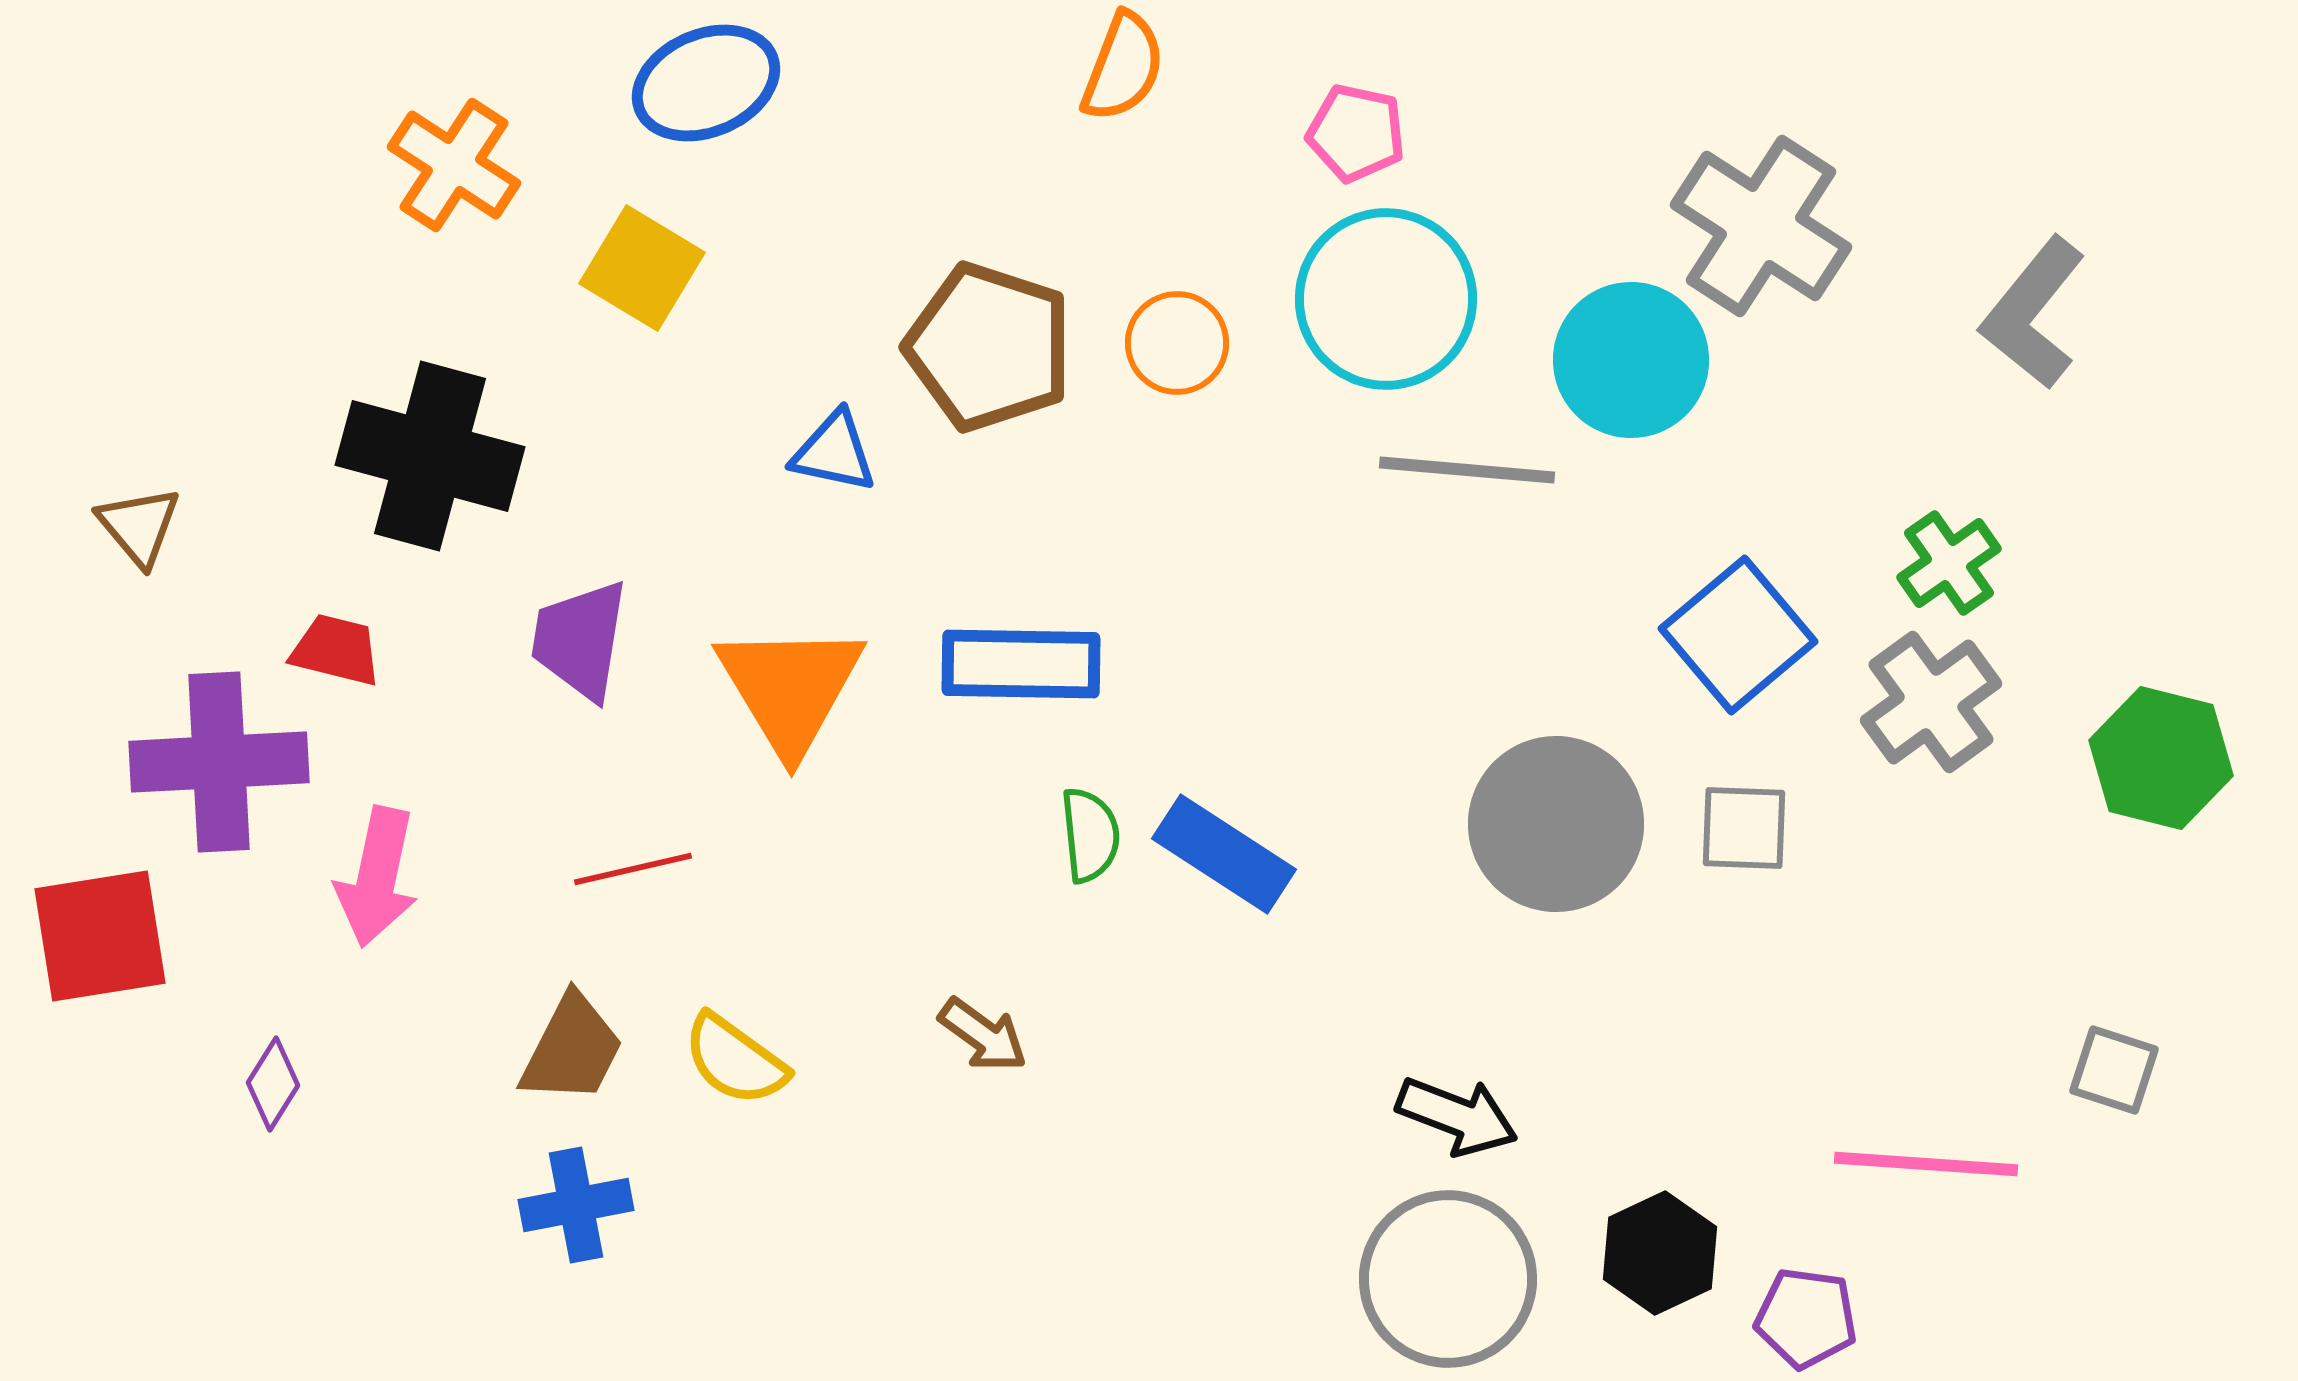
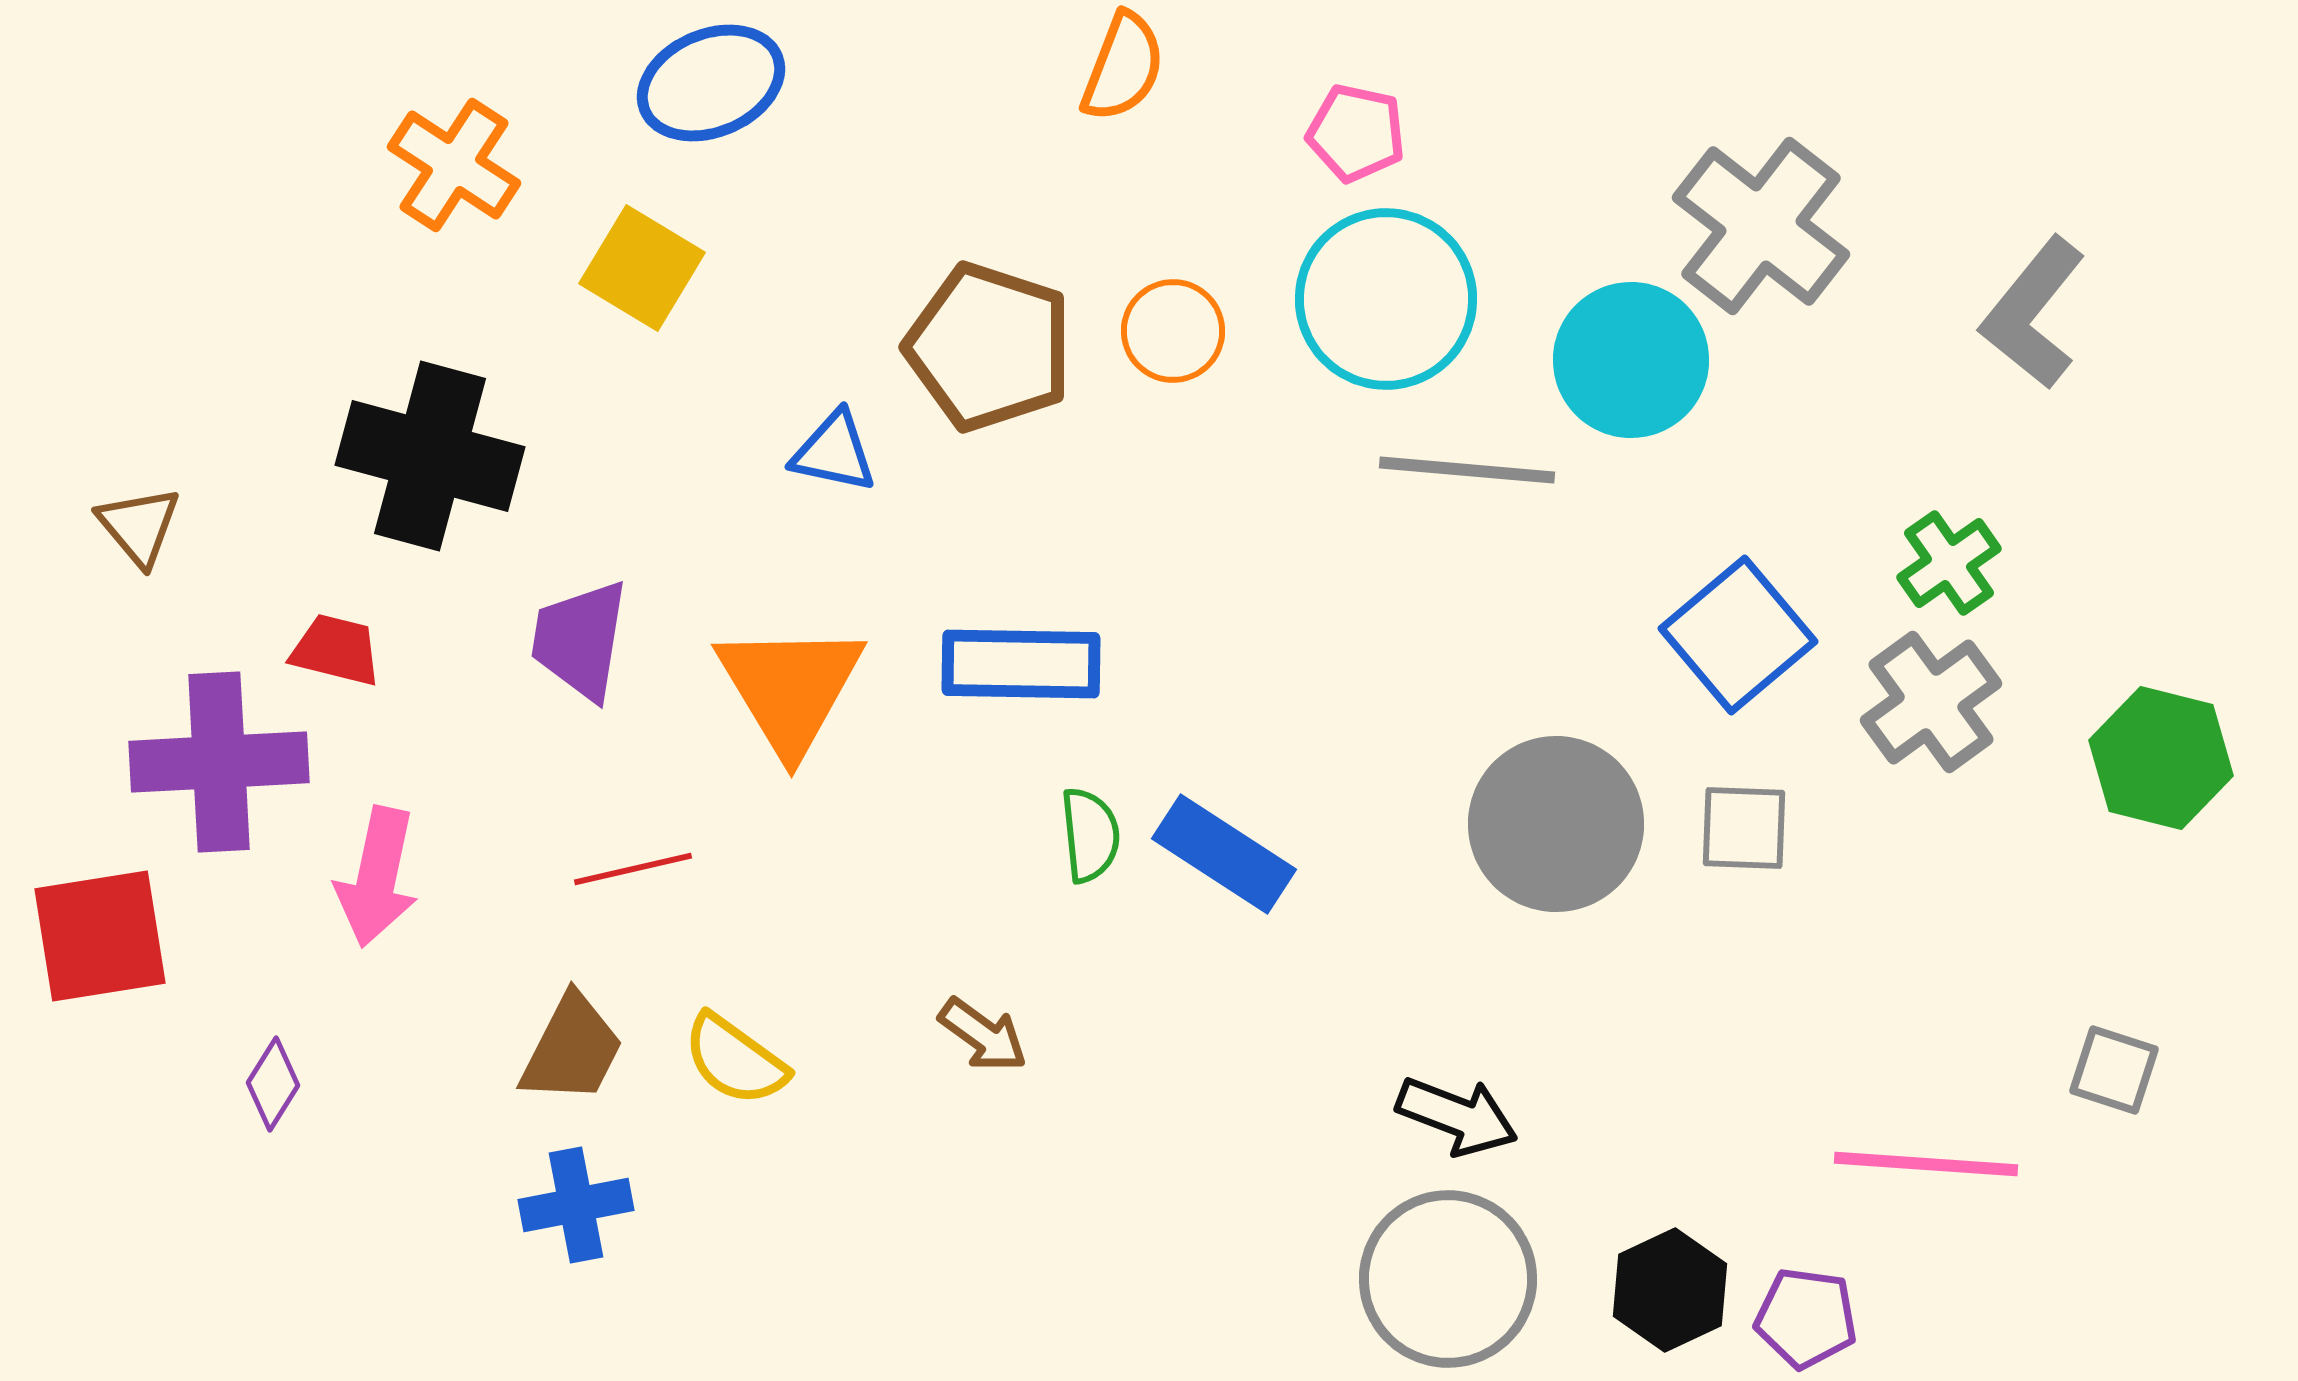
blue ellipse at (706, 83): moved 5 px right
gray cross at (1761, 226): rotated 5 degrees clockwise
orange circle at (1177, 343): moved 4 px left, 12 px up
black hexagon at (1660, 1253): moved 10 px right, 37 px down
